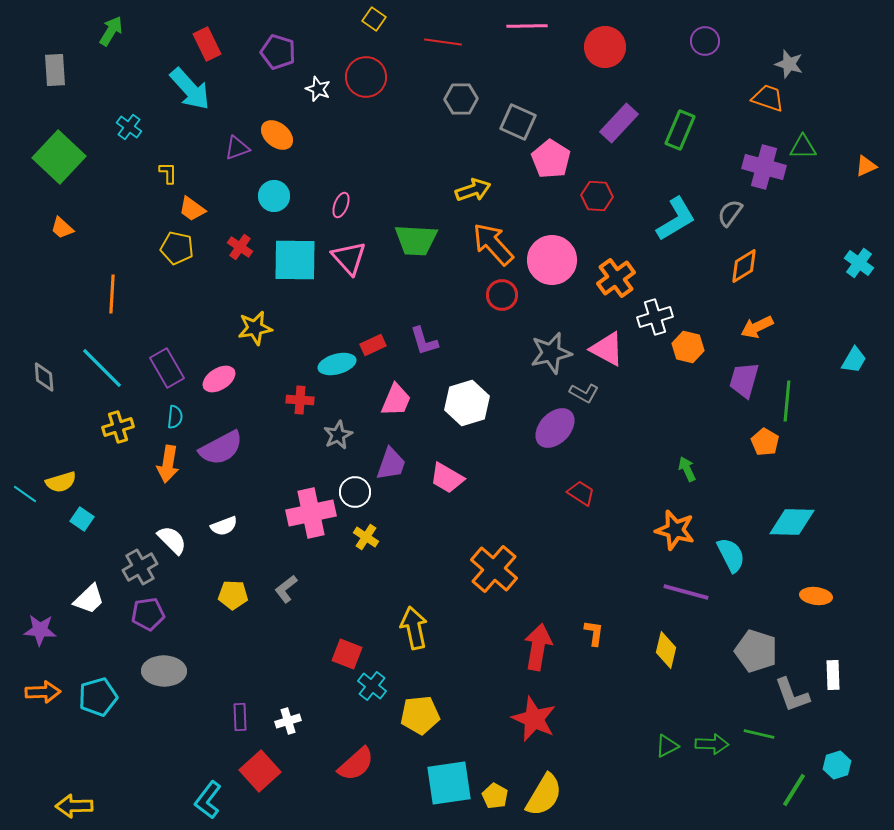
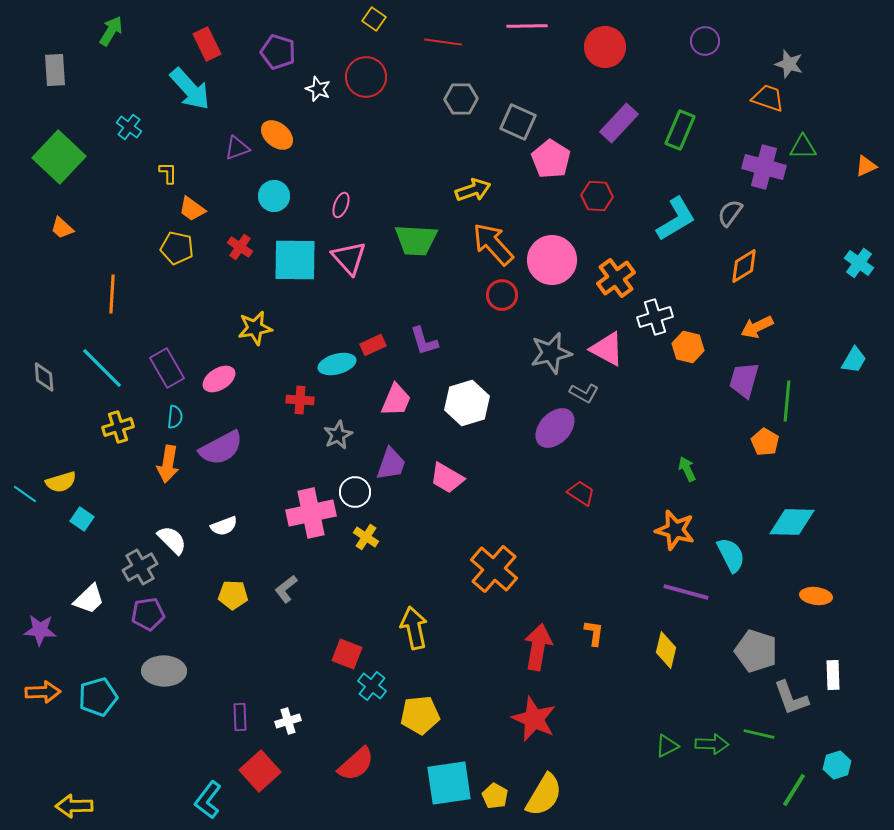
gray L-shape at (792, 695): moved 1 px left, 3 px down
